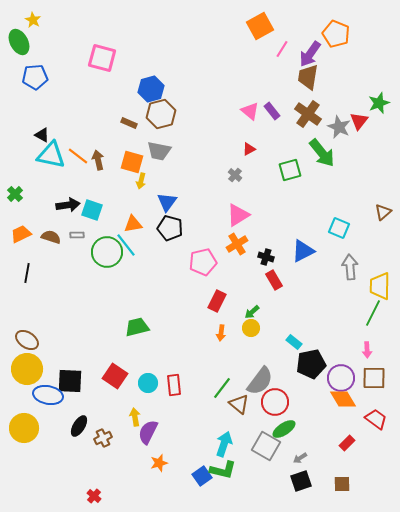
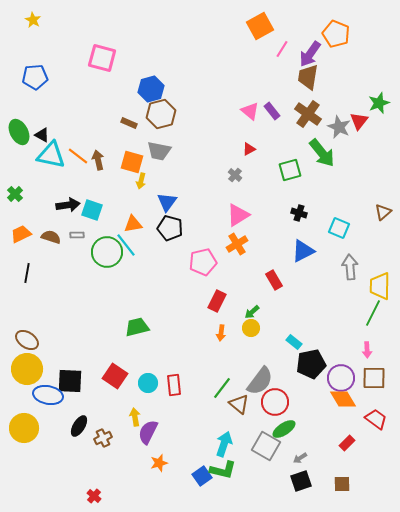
green ellipse at (19, 42): moved 90 px down
black cross at (266, 257): moved 33 px right, 44 px up
